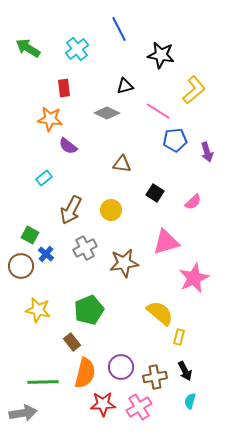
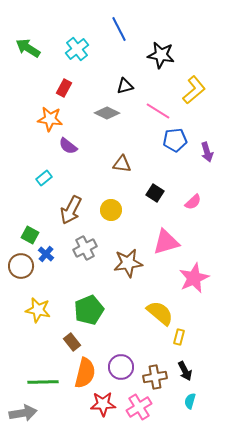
red rectangle: rotated 36 degrees clockwise
brown star: moved 4 px right
